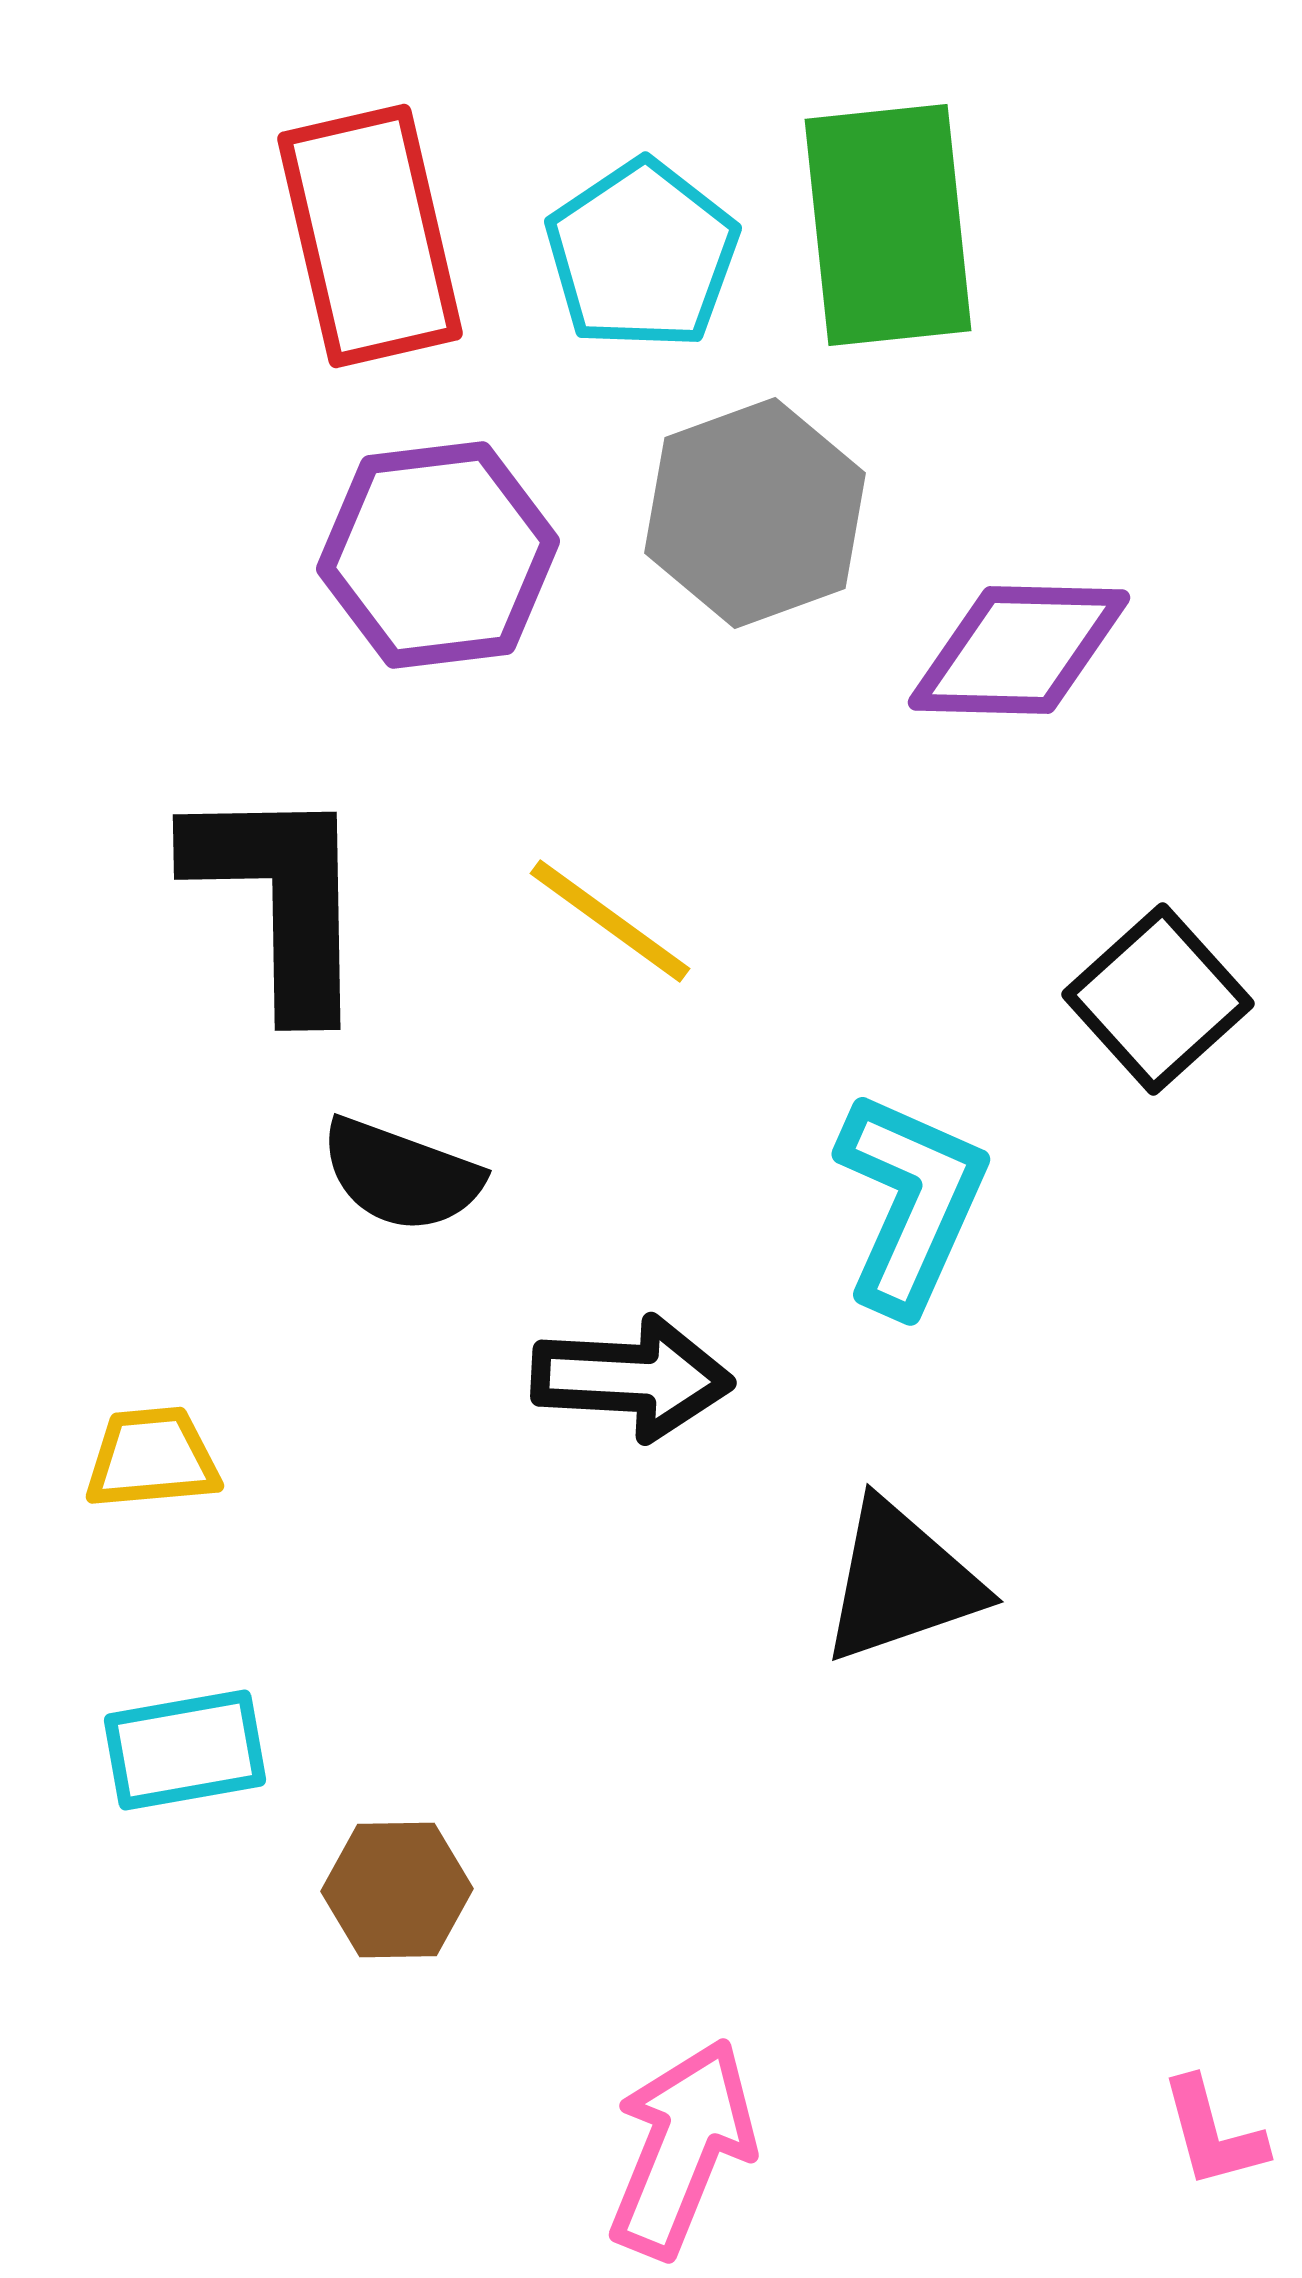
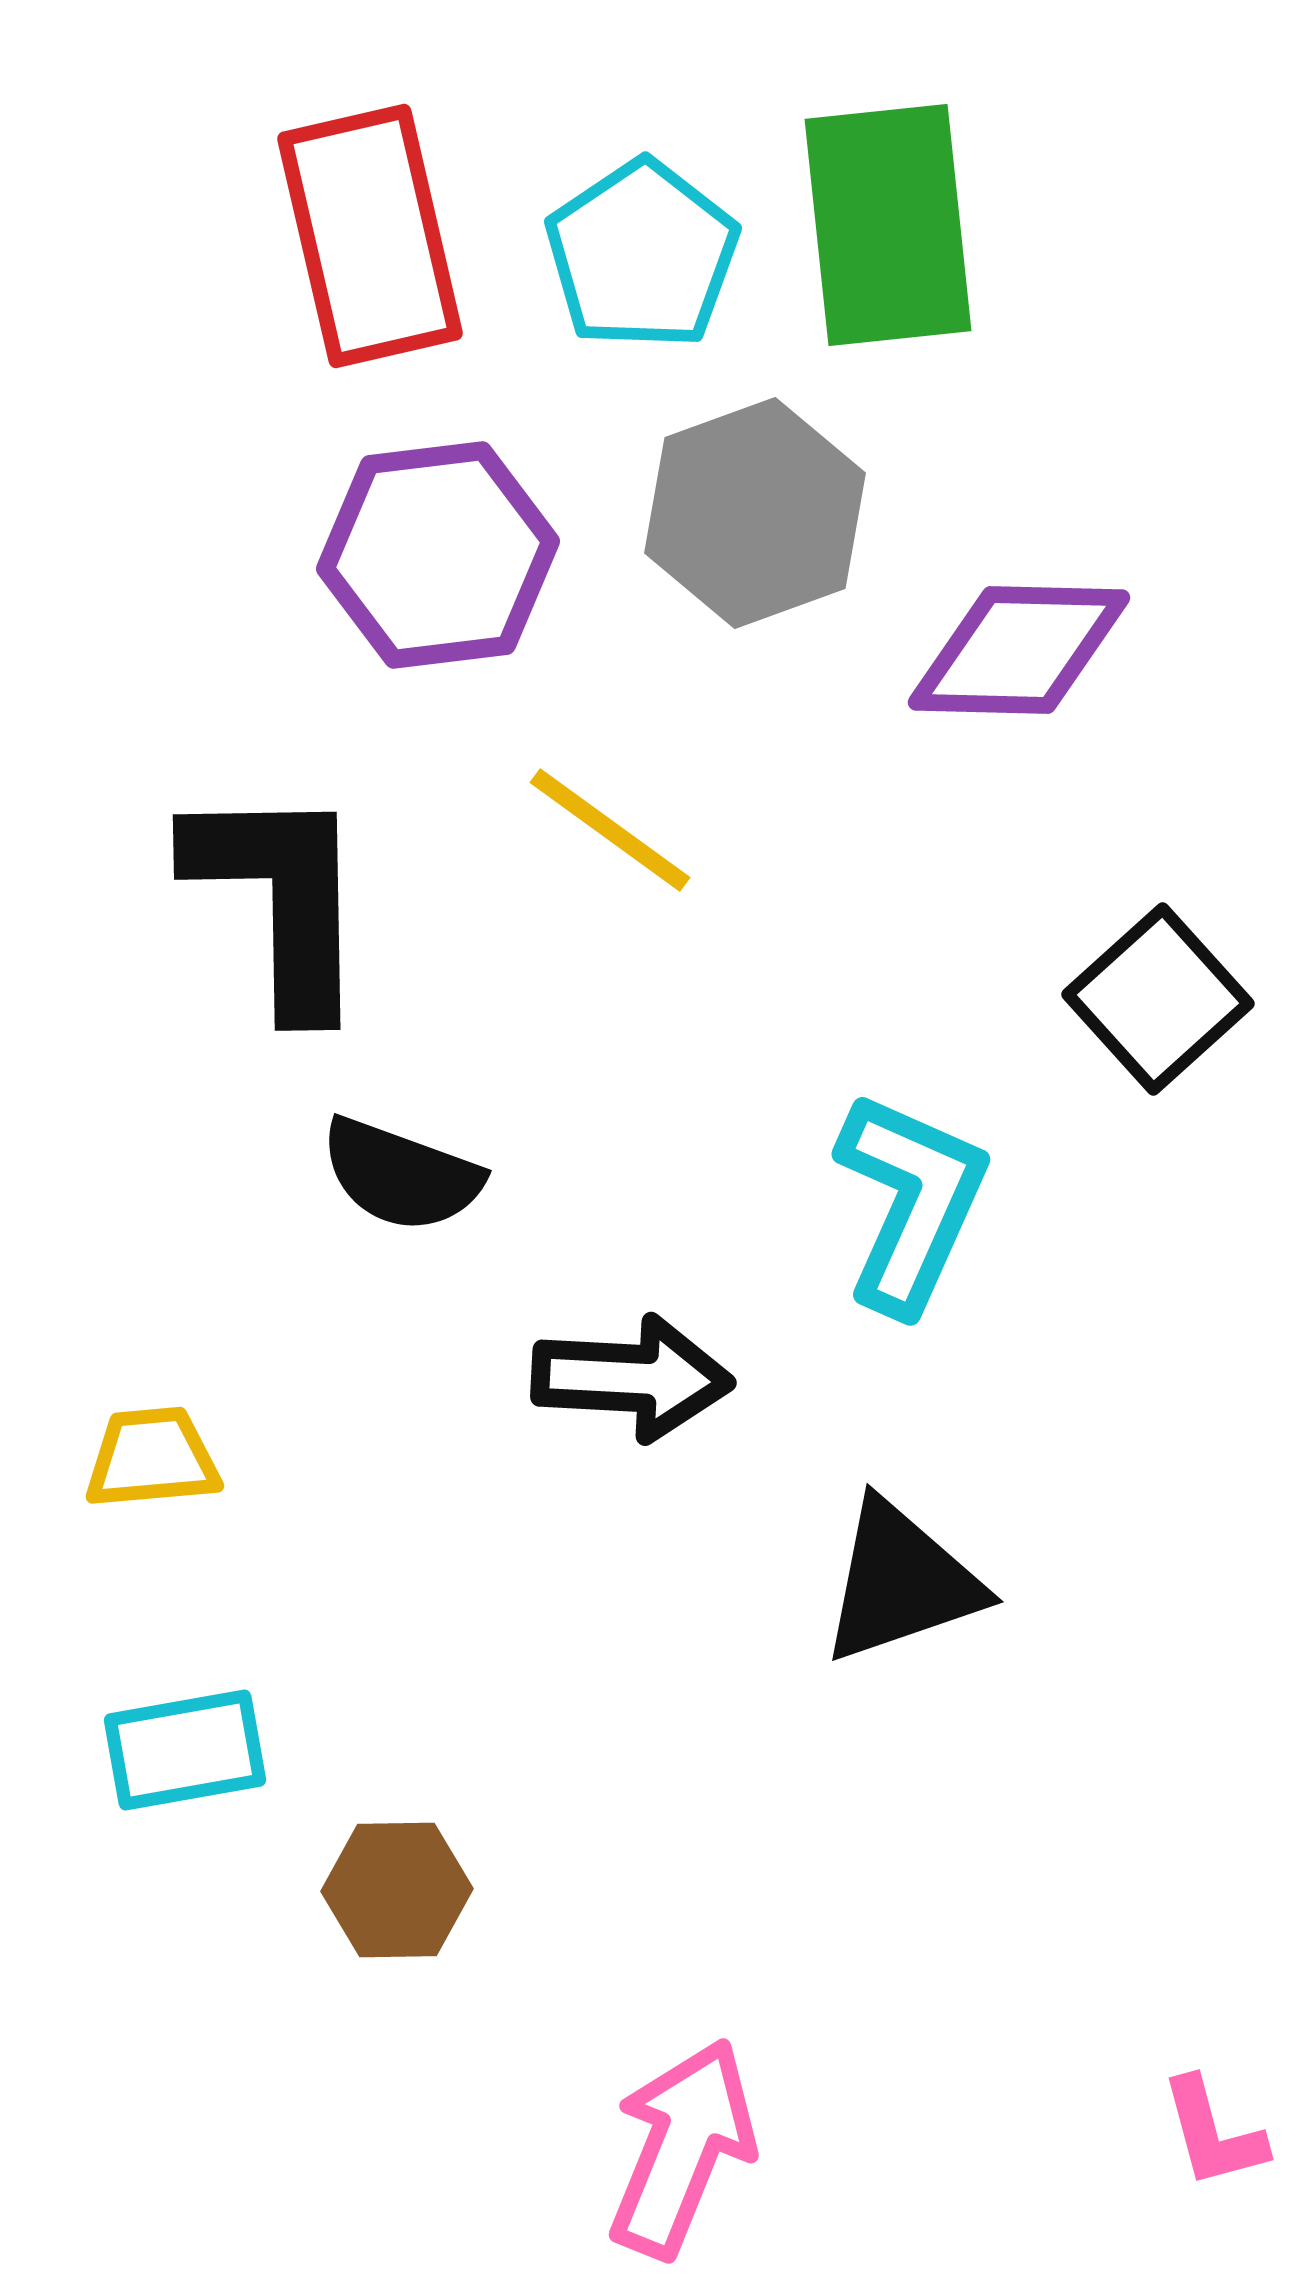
yellow line: moved 91 px up
